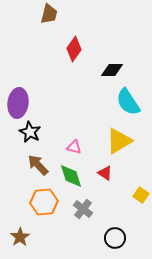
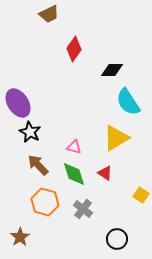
brown trapezoid: rotated 50 degrees clockwise
purple ellipse: rotated 40 degrees counterclockwise
yellow triangle: moved 3 px left, 3 px up
green diamond: moved 3 px right, 2 px up
orange hexagon: moved 1 px right; rotated 20 degrees clockwise
black circle: moved 2 px right, 1 px down
